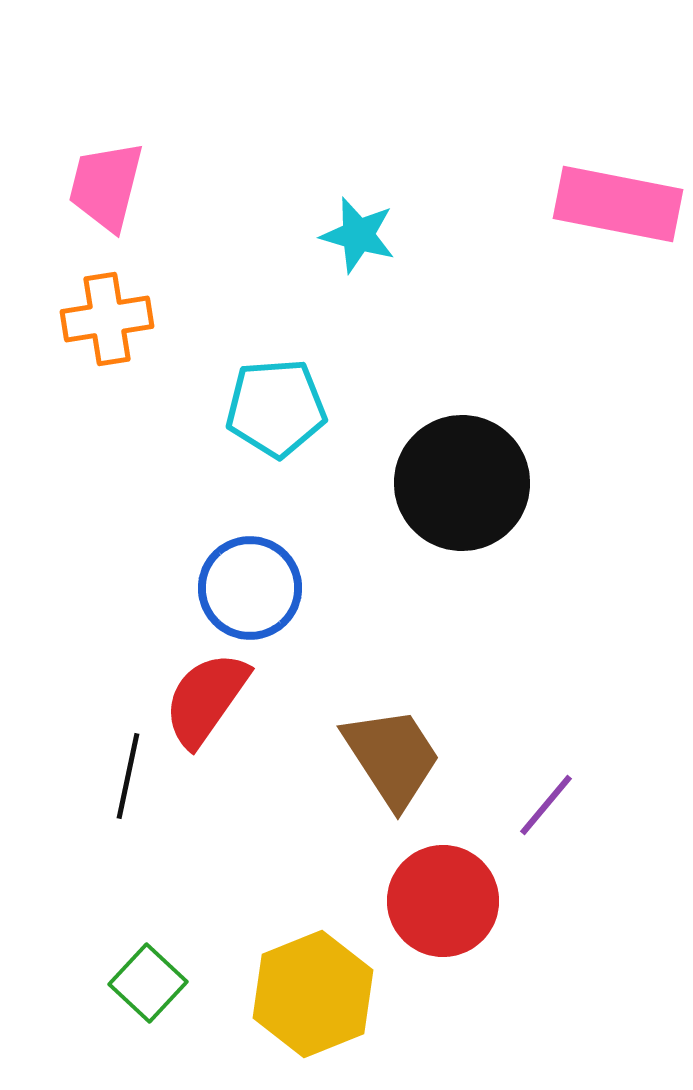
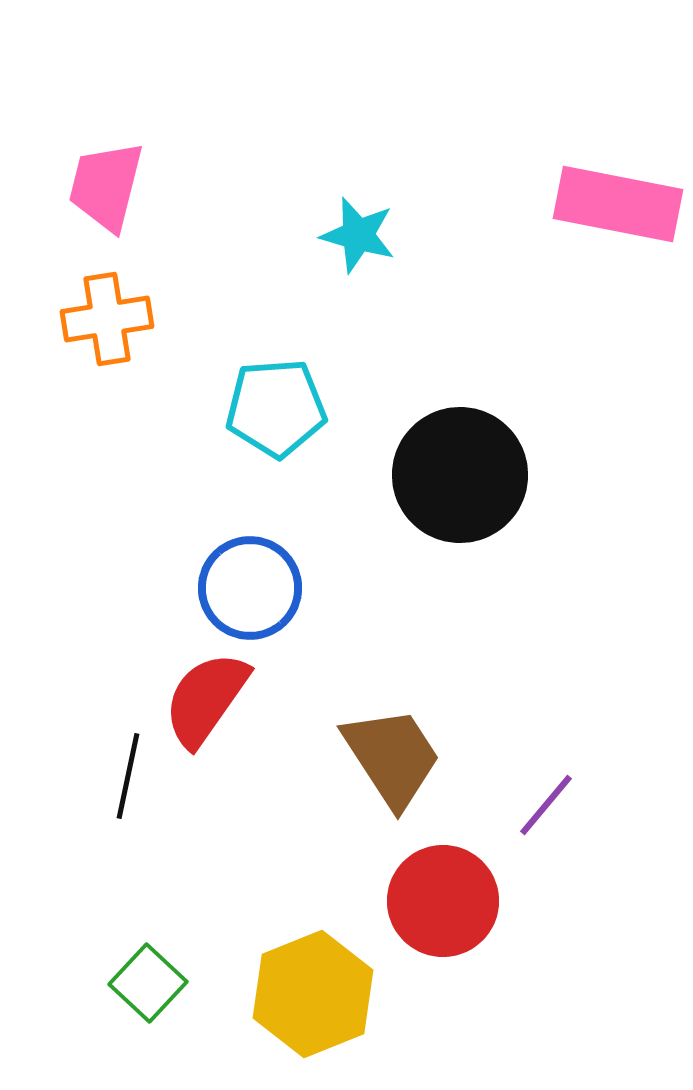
black circle: moved 2 px left, 8 px up
